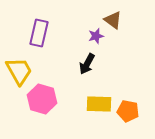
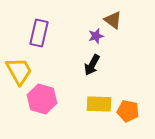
black arrow: moved 5 px right, 1 px down
